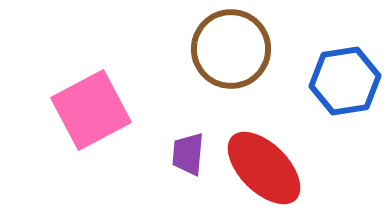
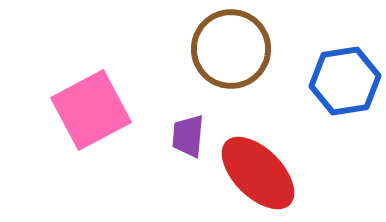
purple trapezoid: moved 18 px up
red ellipse: moved 6 px left, 5 px down
